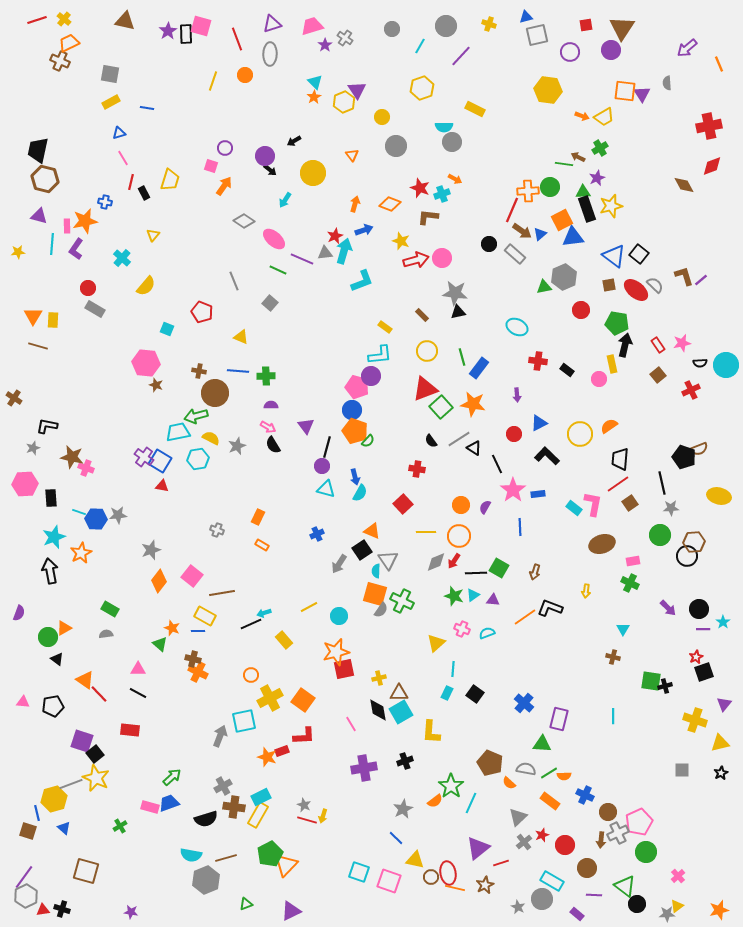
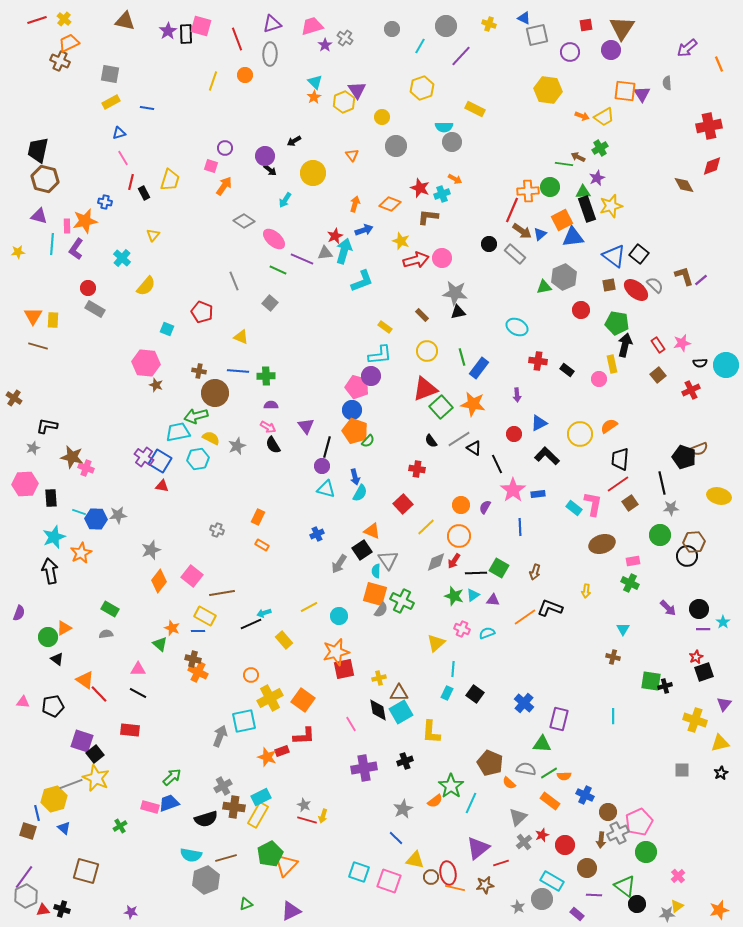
blue triangle at (526, 17): moved 2 px left, 1 px down; rotated 40 degrees clockwise
yellow line at (426, 532): moved 5 px up; rotated 42 degrees counterclockwise
brown star at (485, 885): rotated 18 degrees clockwise
